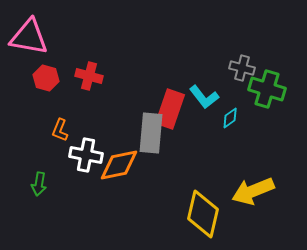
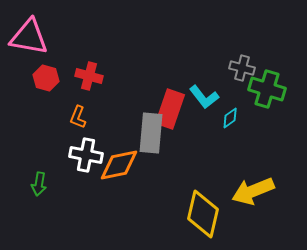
orange L-shape: moved 18 px right, 13 px up
